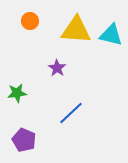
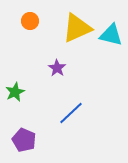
yellow triangle: moved 1 px right, 2 px up; rotated 28 degrees counterclockwise
green star: moved 2 px left, 1 px up; rotated 18 degrees counterclockwise
